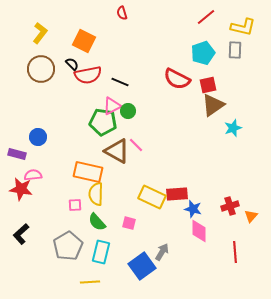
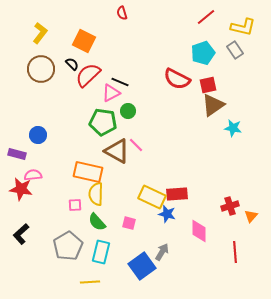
gray rectangle at (235, 50): rotated 36 degrees counterclockwise
red semicircle at (88, 75): rotated 148 degrees clockwise
pink triangle at (112, 106): moved 1 px left, 13 px up
cyan star at (233, 128): rotated 30 degrees clockwise
blue circle at (38, 137): moved 2 px up
blue star at (193, 209): moved 26 px left, 5 px down
